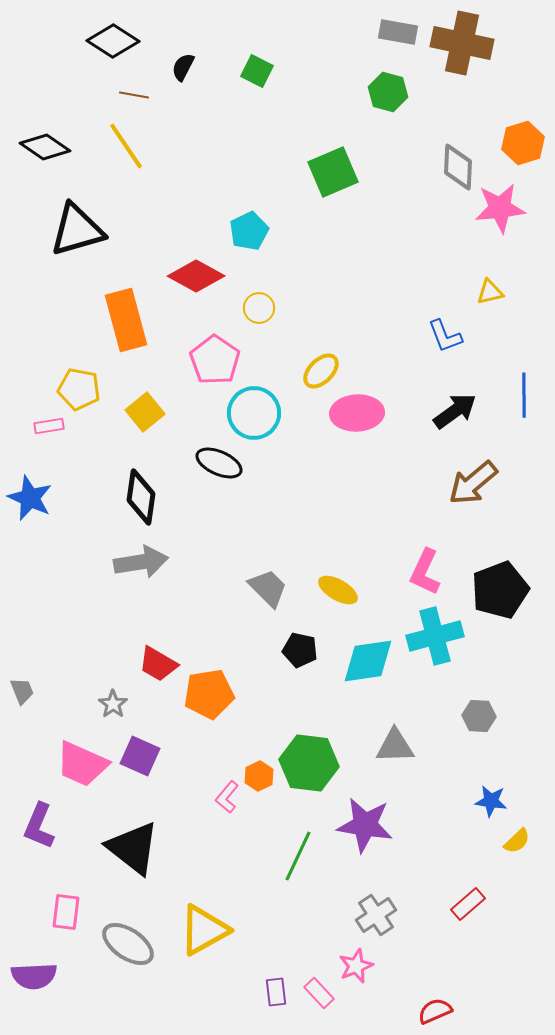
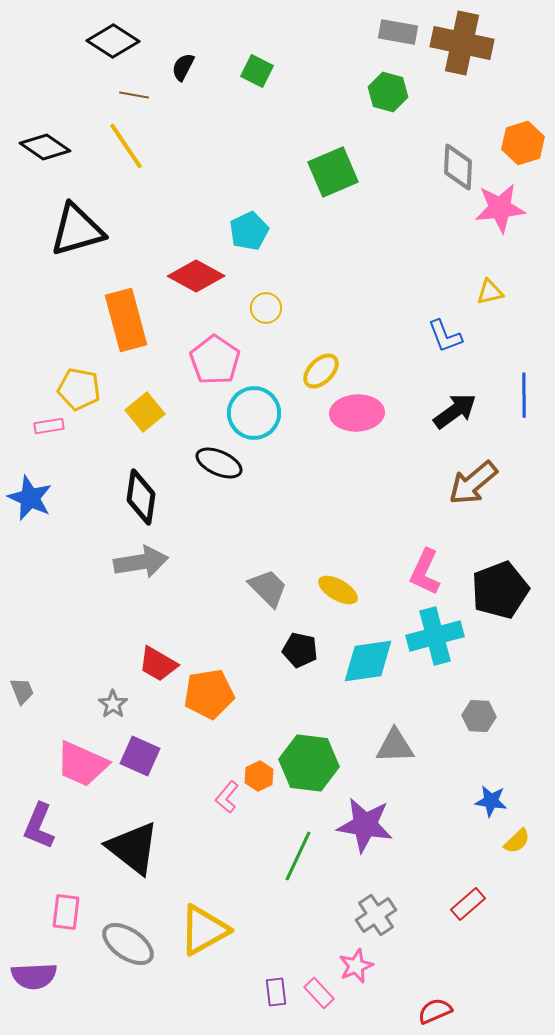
yellow circle at (259, 308): moved 7 px right
